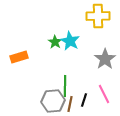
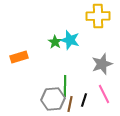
cyan star: moved 1 px up; rotated 12 degrees counterclockwise
gray star: moved 3 px left, 5 px down; rotated 15 degrees clockwise
gray hexagon: moved 2 px up
